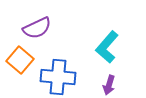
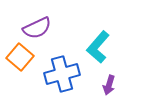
cyan L-shape: moved 9 px left
orange square: moved 3 px up
blue cross: moved 4 px right, 3 px up; rotated 20 degrees counterclockwise
